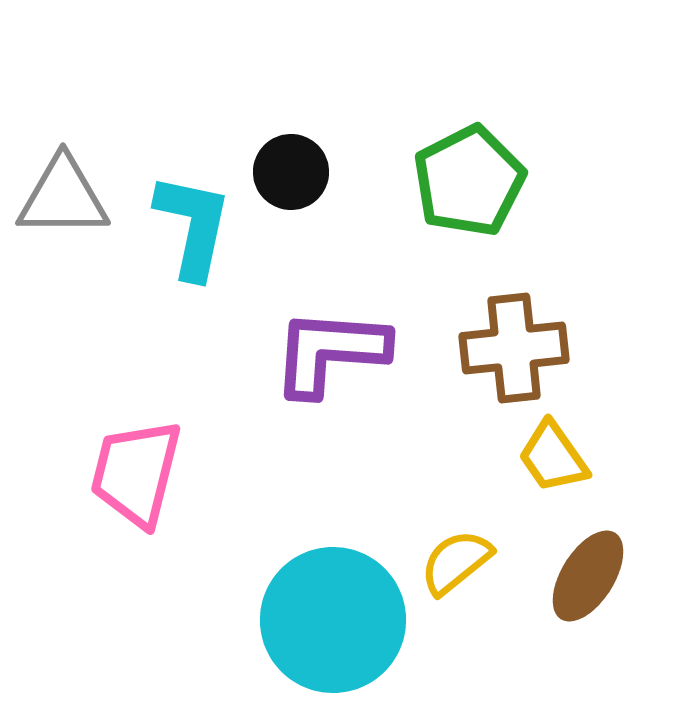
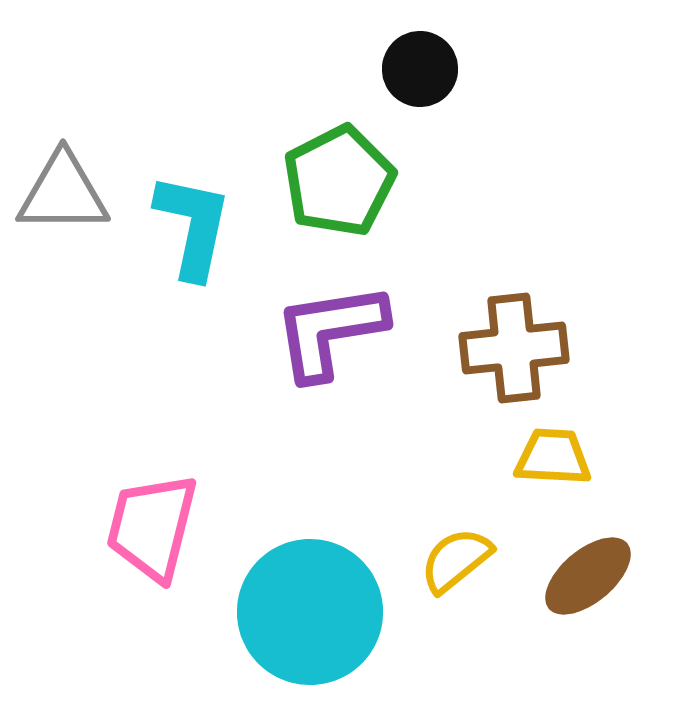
black circle: moved 129 px right, 103 px up
green pentagon: moved 130 px left
gray triangle: moved 4 px up
purple L-shape: moved 21 px up; rotated 13 degrees counterclockwise
yellow trapezoid: rotated 128 degrees clockwise
pink trapezoid: moved 16 px right, 54 px down
yellow semicircle: moved 2 px up
brown ellipse: rotated 18 degrees clockwise
cyan circle: moved 23 px left, 8 px up
